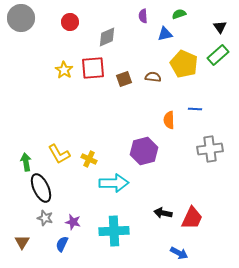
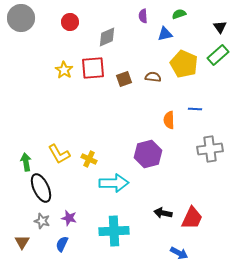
purple hexagon: moved 4 px right, 3 px down
gray star: moved 3 px left, 3 px down
purple star: moved 4 px left, 4 px up
